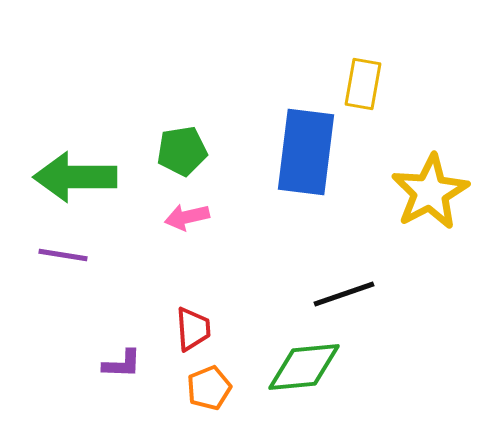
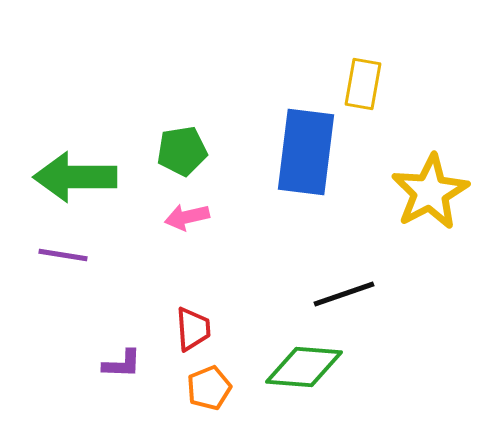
green diamond: rotated 10 degrees clockwise
